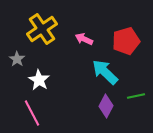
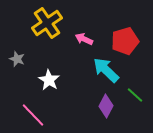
yellow cross: moved 5 px right, 6 px up
red pentagon: moved 1 px left
gray star: rotated 14 degrees counterclockwise
cyan arrow: moved 1 px right, 2 px up
white star: moved 10 px right
green line: moved 1 px left, 1 px up; rotated 54 degrees clockwise
pink line: moved 1 px right, 2 px down; rotated 16 degrees counterclockwise
